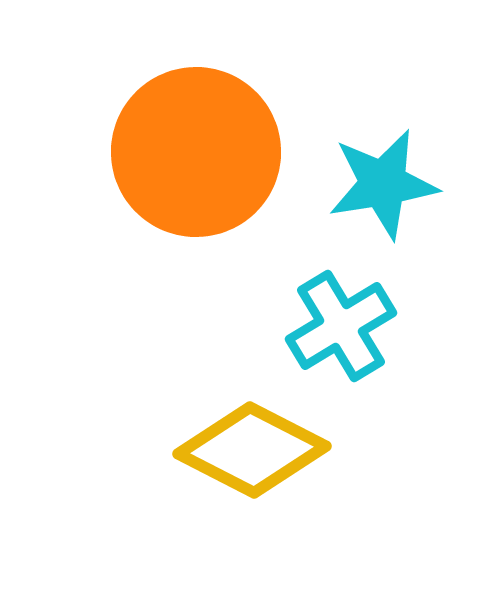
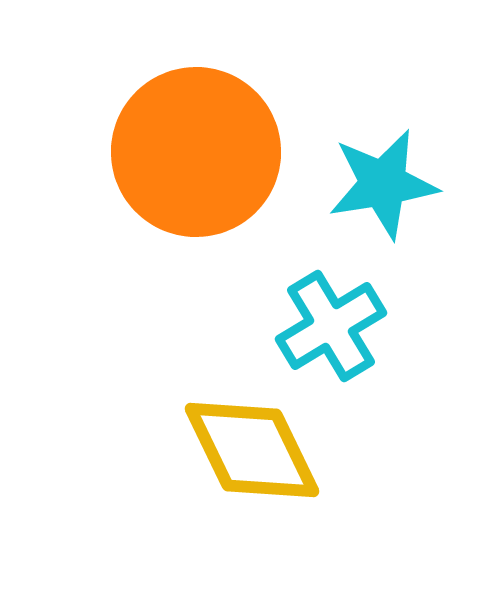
cyan cross: moved 10 px left
yellow diamond: rotated 37 degrees clockwise
